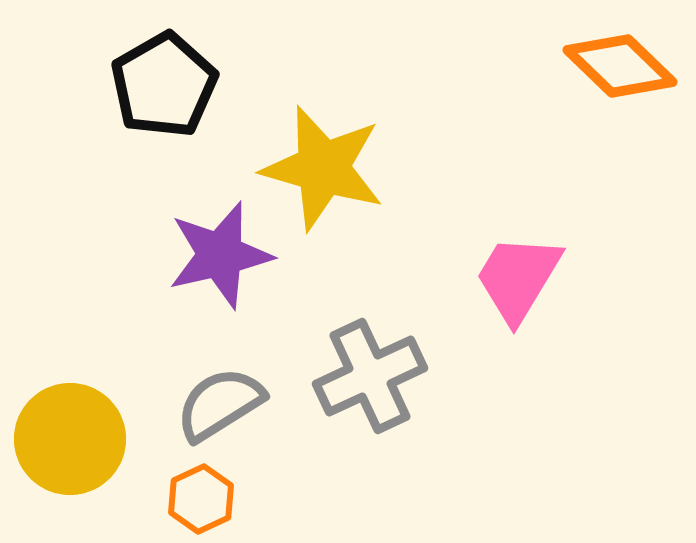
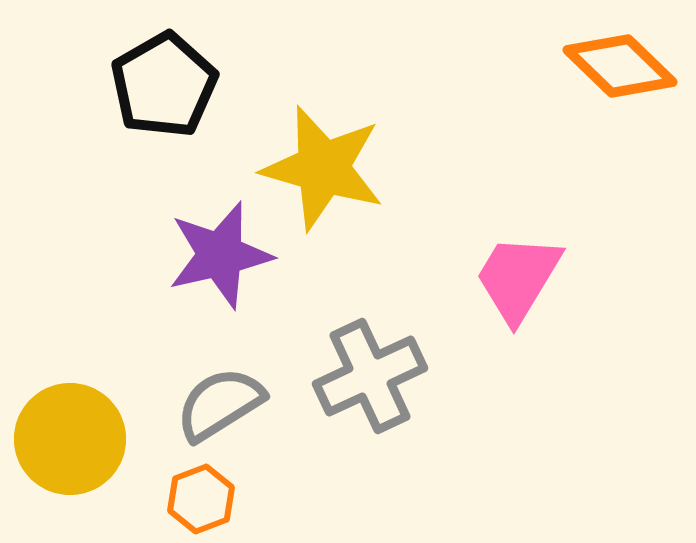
orange hexagon: rotated 4 degrees clockwise
